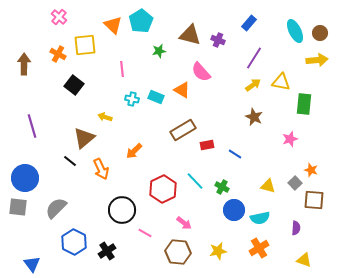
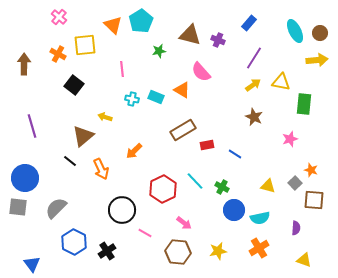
brown triangle at (84, 138): moved 1 px left, 2 px up
